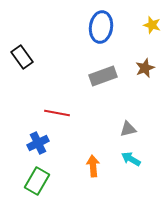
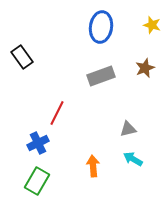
gray rectangle: moved 2 px left
red line: rotated 75 degrees counterclockwise
cyan arrow: moved 2 px right
